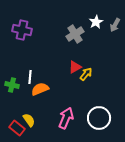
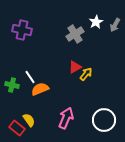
white line: rotated 40 degrees counterclockwise
white circle: moved 5 px right, 2 px down
